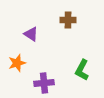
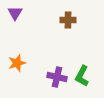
purple triangle: moved 16 px left, 21 px up; rotated 28 degrees clockwise
green L-shape: moved 6 px down
purple cross: moved 13 px right, 6 px up; rotated 18 degrees clockwise
